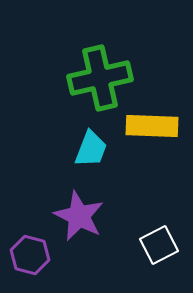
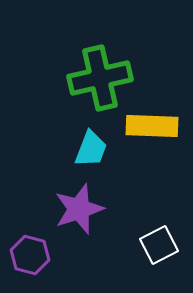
purple star: moved 7 px up; rotated 27 degrees clockwise
